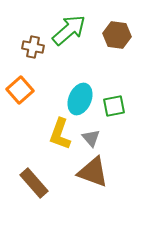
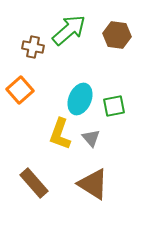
brown triangle: moved 12 px down; rotated 12 degrees clockwise
